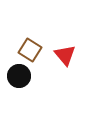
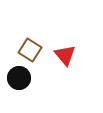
black circle: moved 2 px down
